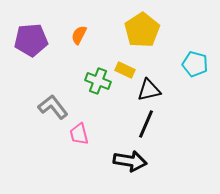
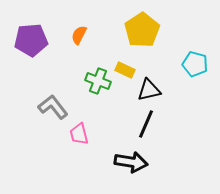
black arrow: moved 1 px right, 1 px down
